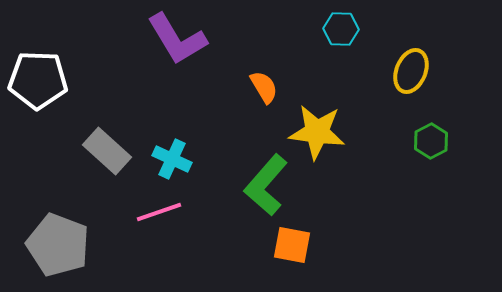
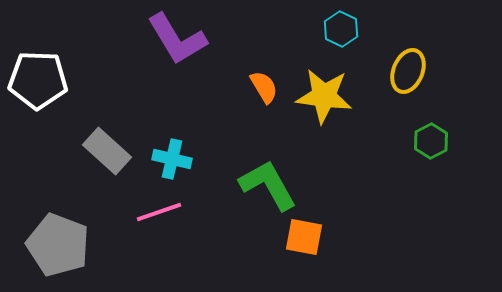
cyan hexagon: rotated 24 degrees clockwise
yellow ellipse: moved 3 px left
yellow star: moved 7 px right, 36 px up
cyan cross: rotated 12 degrees counterclockwise
green L-shape: moved 2 px right; rotated 110 degrees clockwise
orange square: moved 12 px right, 8 px up
